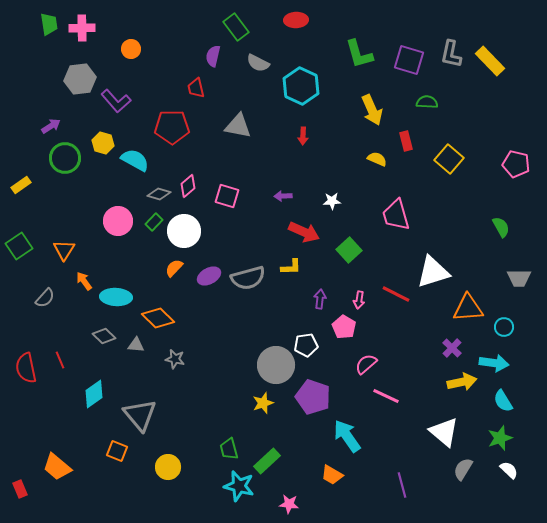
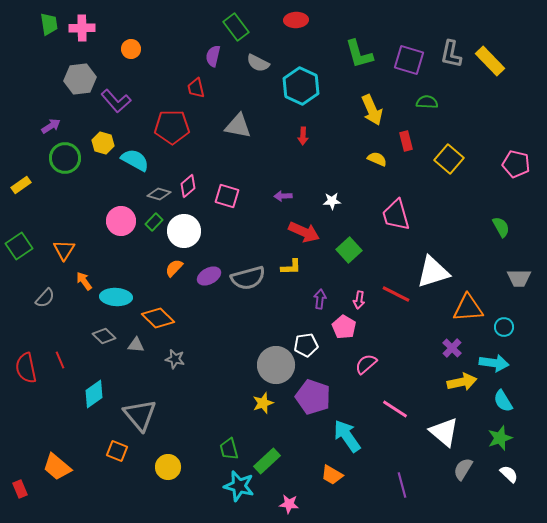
pink circle at (118, 221): moved 3 px right
pink line at (386, 396): moved 9 px right, 13 px down; rotated 8 degrees clockwise
white semicircle at (509, 470): moved 4 px down
